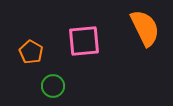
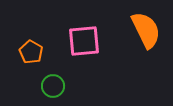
orange semicircle: moved 1 px right, 2 px down
